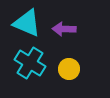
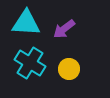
cyan triangle: moved 1 px left; rotated 20 degrees counterclockwise
purple arrow: rotated 40 degrees counterclockwise
